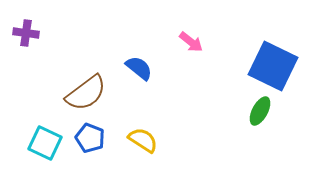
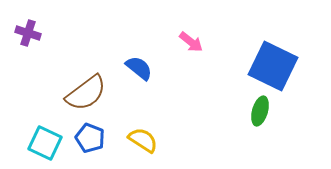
purple cross: moved 2 px right; rotated 10 degrees clockwise
green ellipse: rotated 12 degrees counterclockwise
